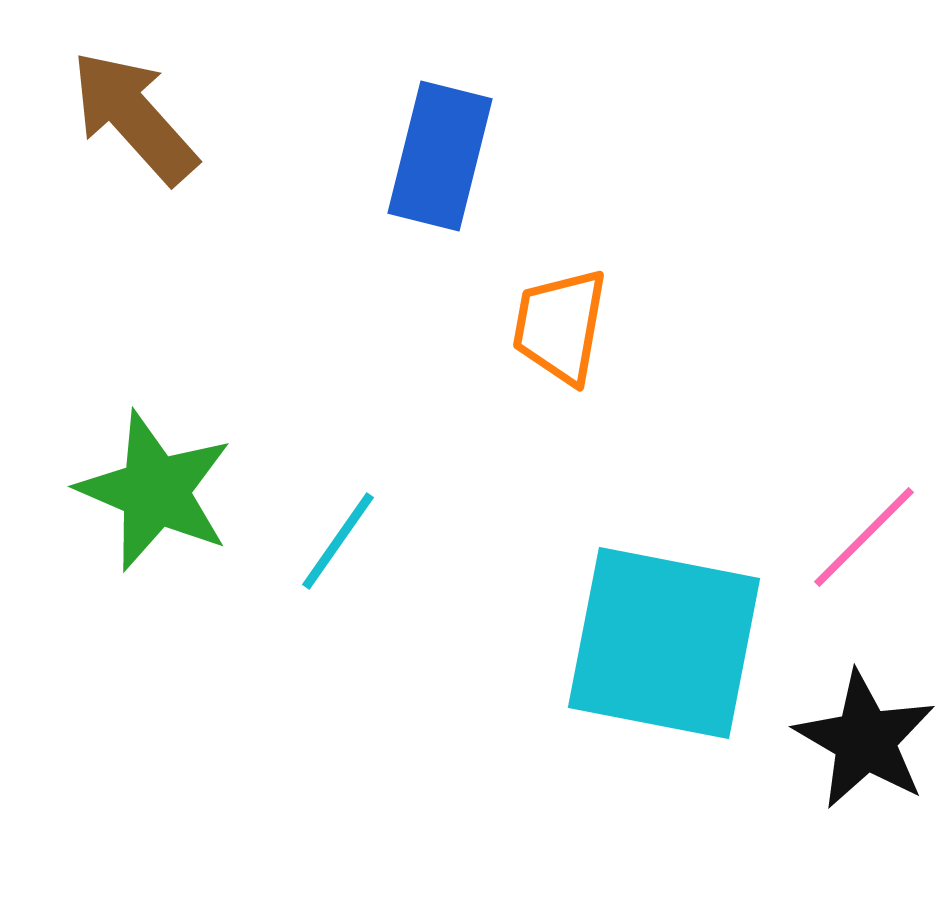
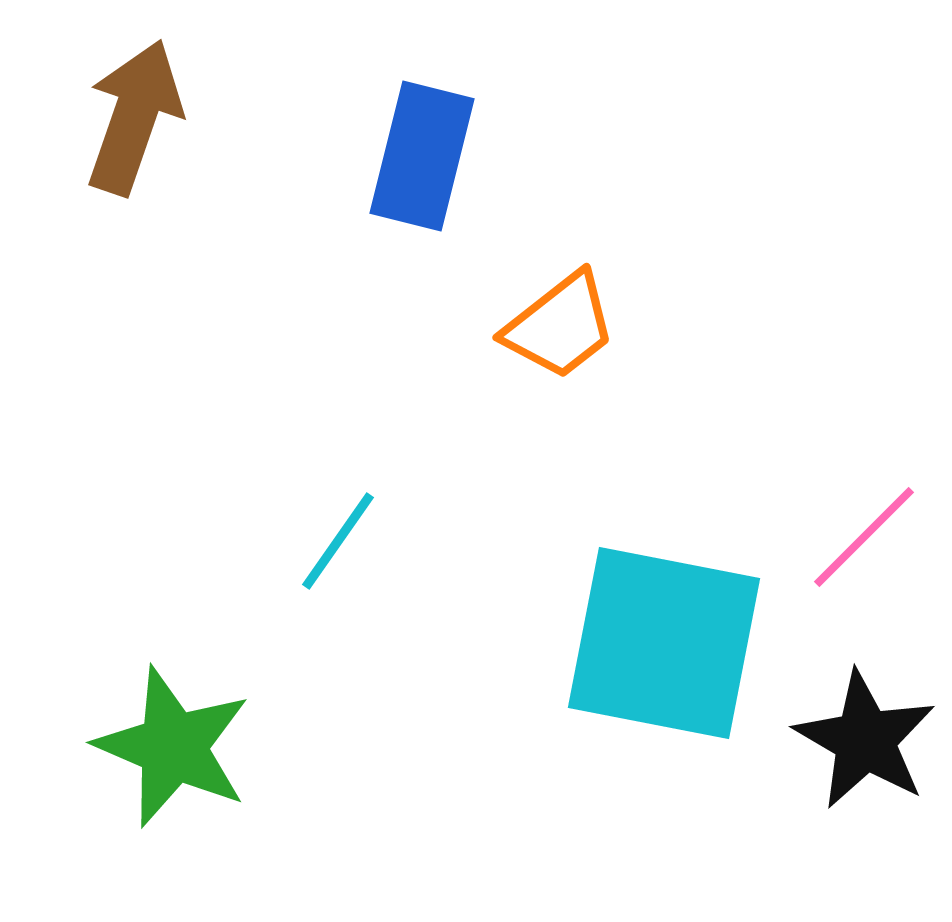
brown arrow: rotated 61 degrees clockwise
blue rectangle: moved 18 px left
orange trapezoid: rotated 138 degrees counterclockwise
green star: moved 18 px right, 256 px down
